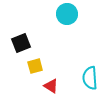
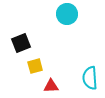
red triangle: rotated 35 degrees counterclockwise
